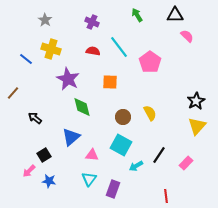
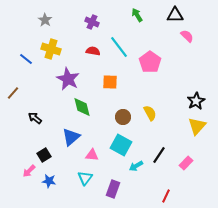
cyan triangle: moved 4 px left, 1 px up
red line: rotated 32 degrees clockwise
